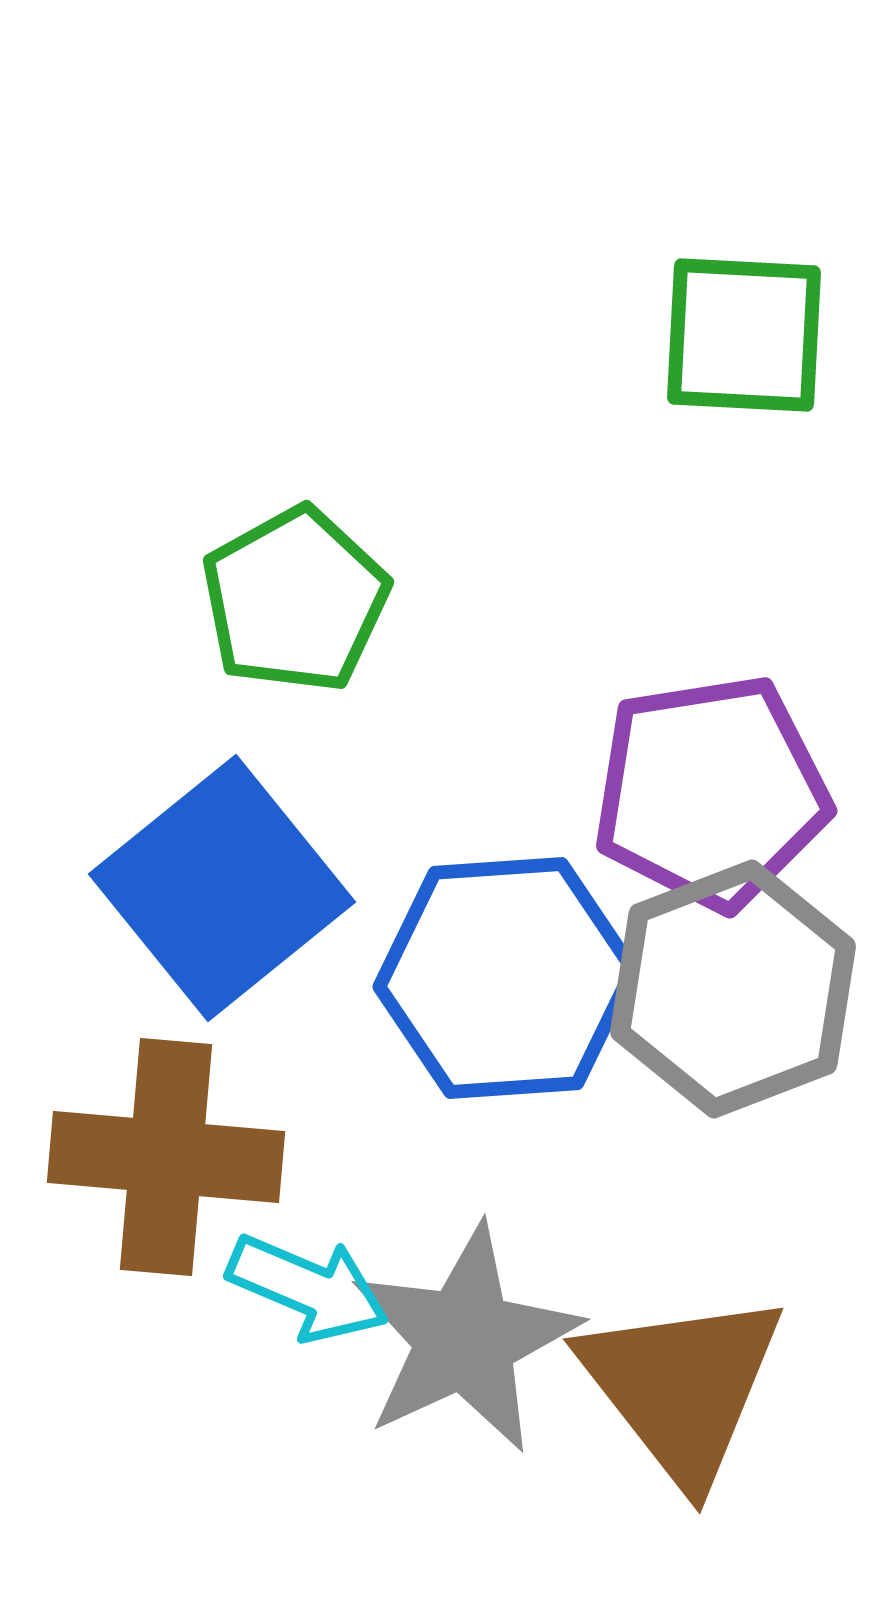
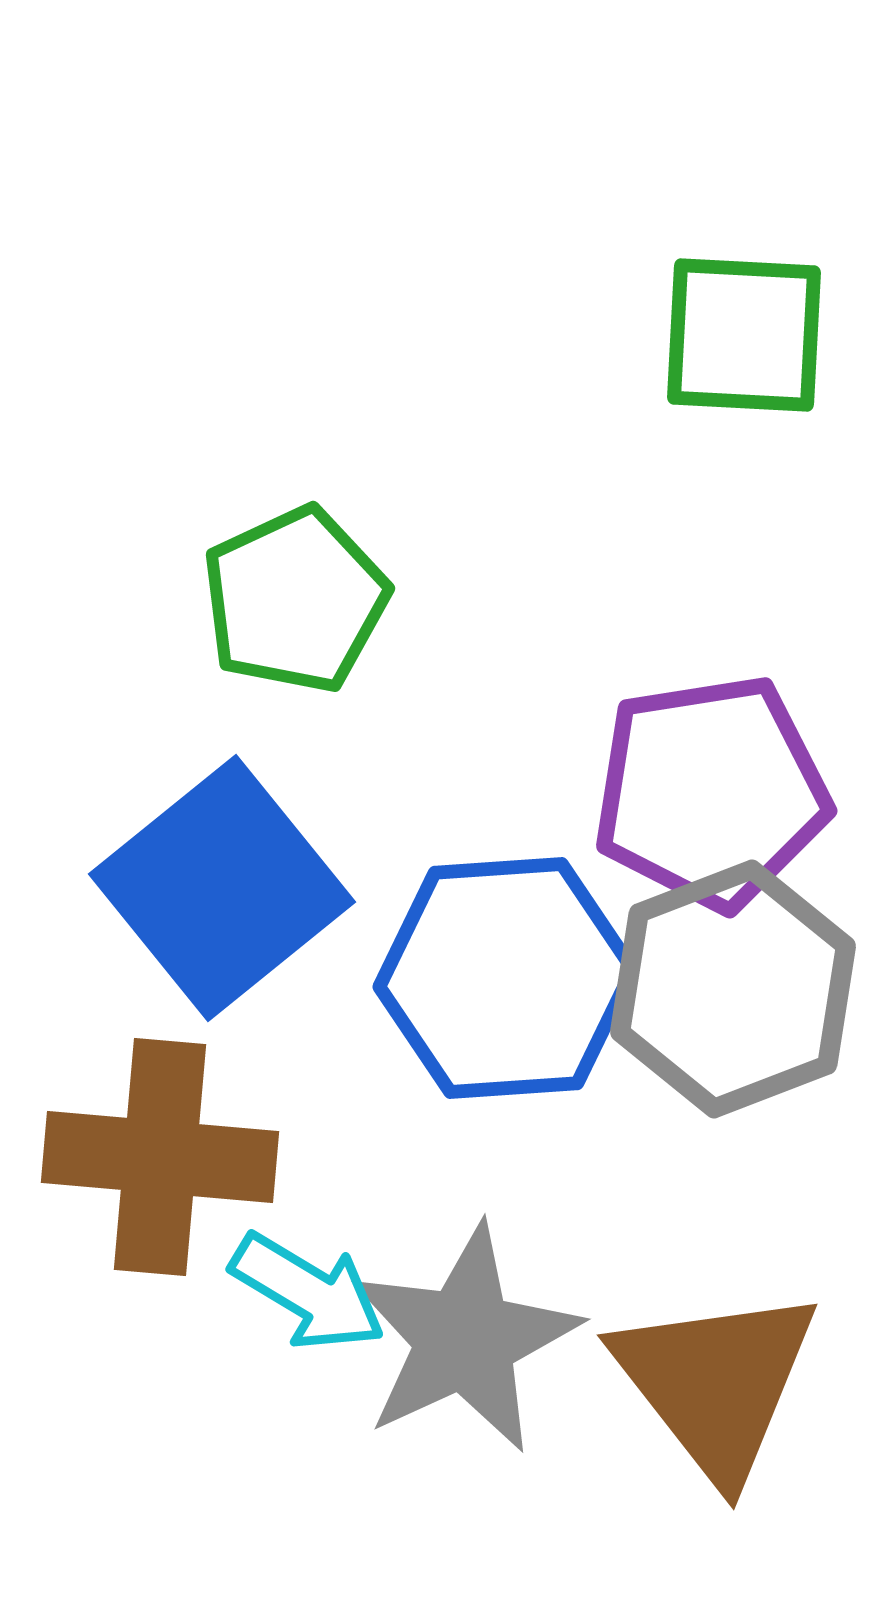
green pentagon: rotated 4 degrees clockwise
brown cross: moved 6 px left
cyan arrow: moved 4 px down; rotated 8 degrees clockwise
brown triangle: moved 34 px right, 4 px up
